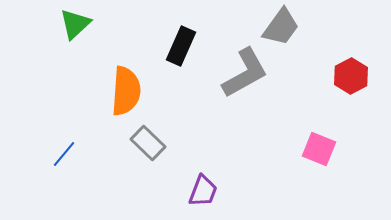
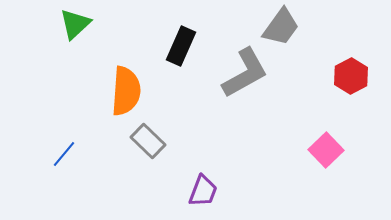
gray rectangle: moved 2 px up
pink square: moved 7 px right, 1 px down; rotated 24 degrees clockwise
